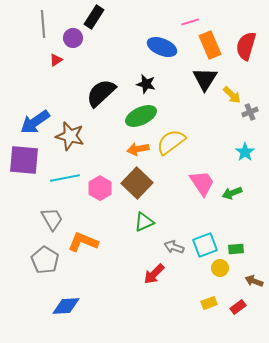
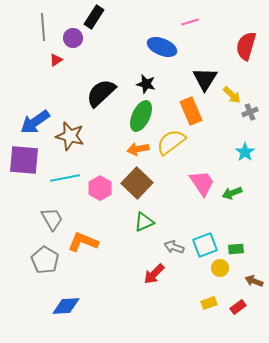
gray line: moved 3 px down
orange rectangle: moved 19 px left, 66 px down
green ellipse: rotated 40 degrees counterclockwise
